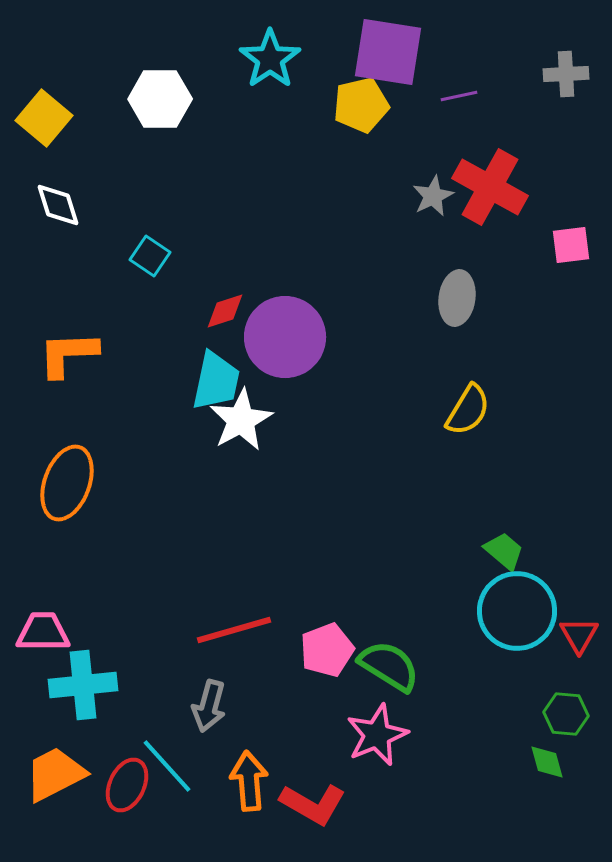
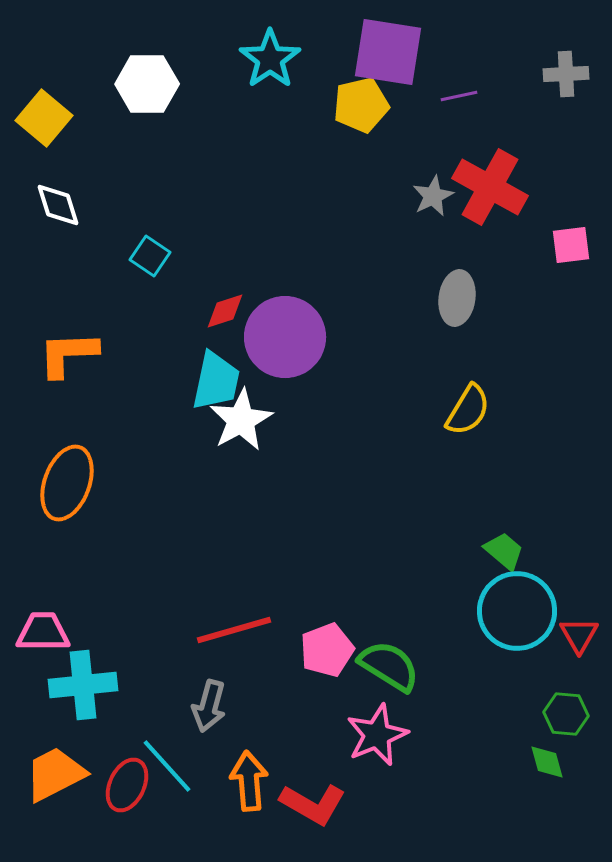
white hexagon: moved 13 px left, 15 px up
